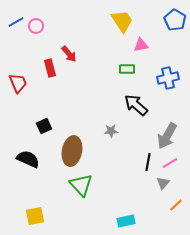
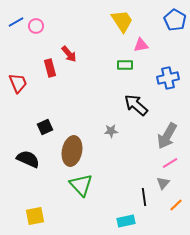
green rectangle: moved 2 px left, 4 px up
black square: moved 1 px right, 1 px down
black line: moved 4 px left, 35 px down; rotated 18 degrees counterclockwise
